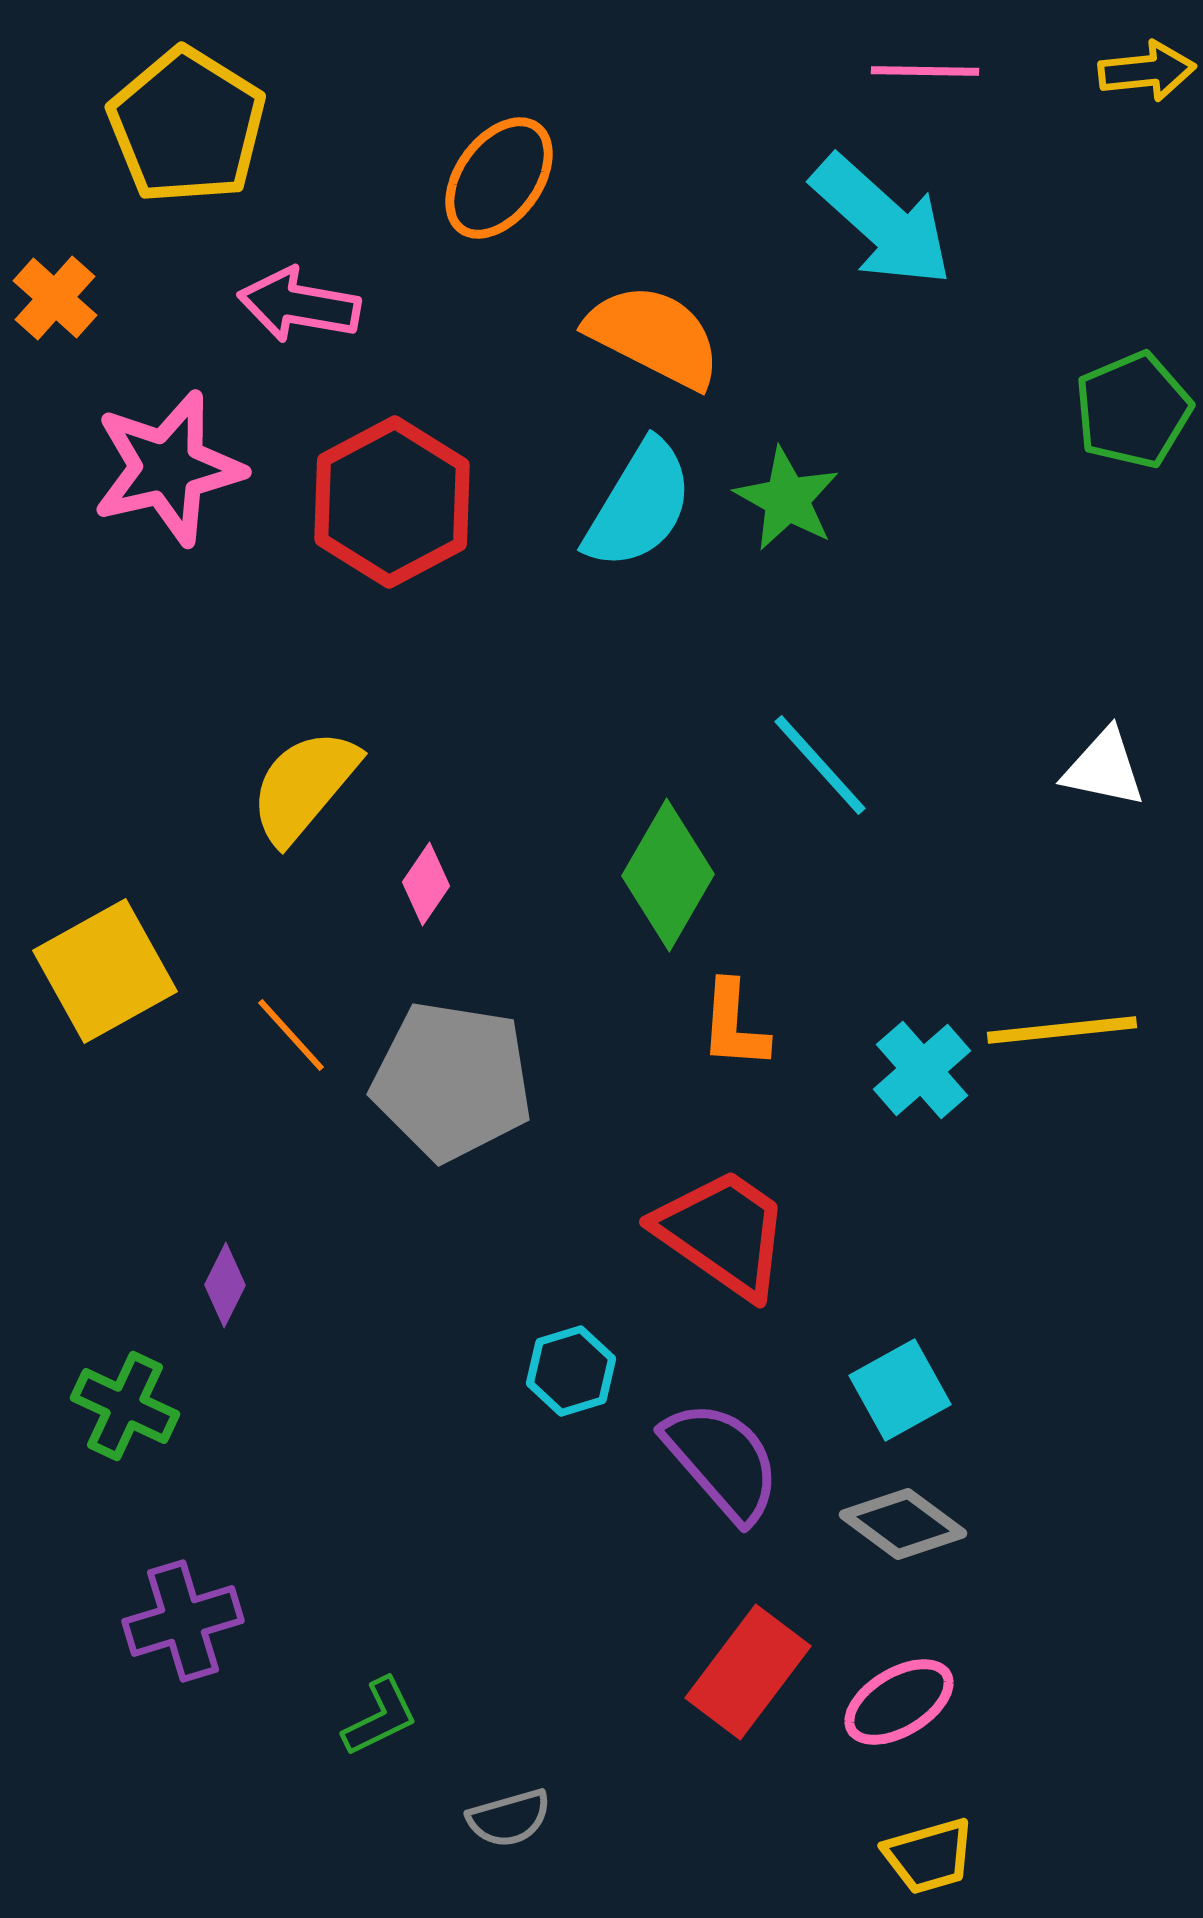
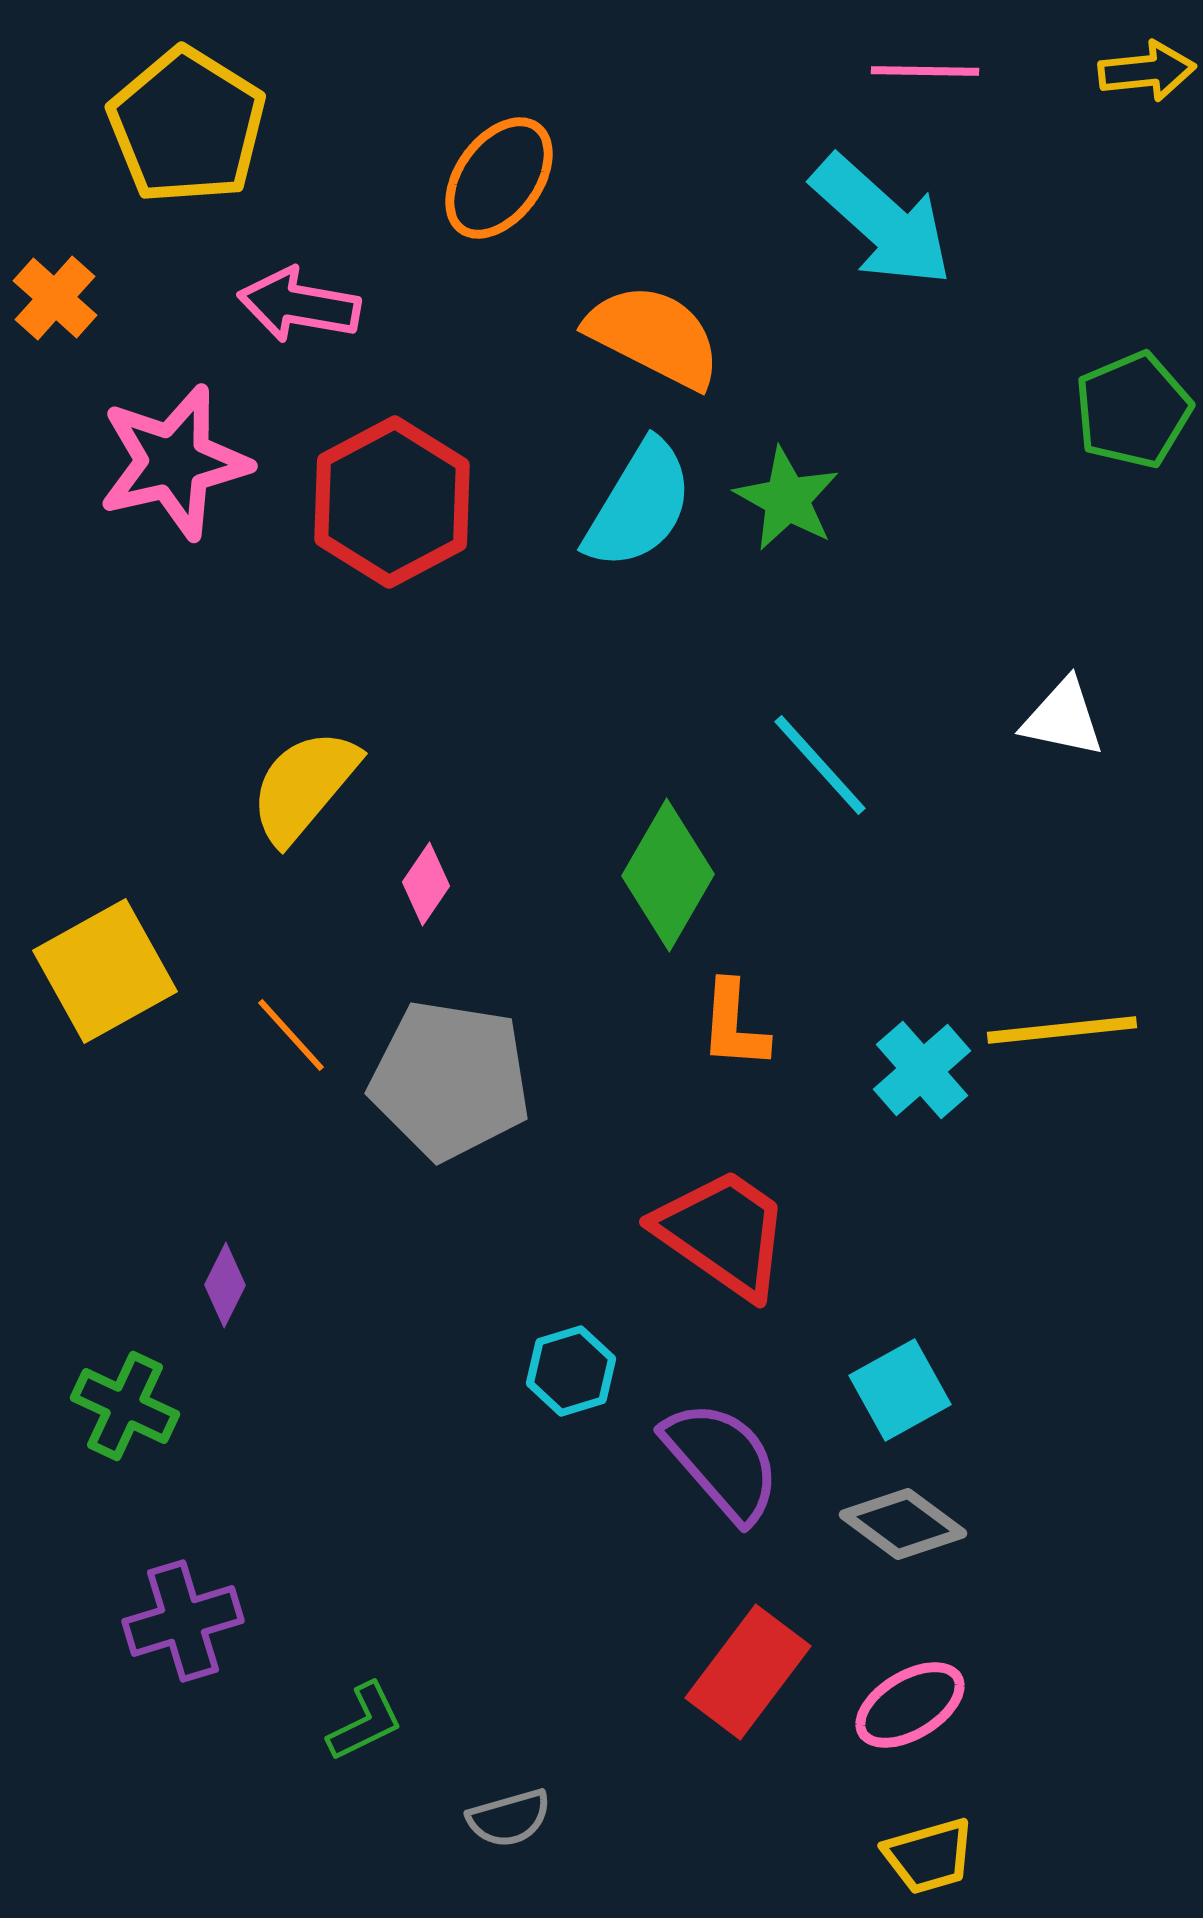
pink star: moved 6 px right, 6 px up
white triangle: moved 41 px left, 50 px up
gray pentagon: moved 2 px left, 1 px up
pink ellipse: moved 11 px right, 3 px down
green L-shape: moved 15 px left, 5 px down
